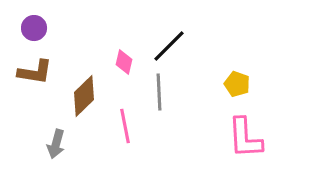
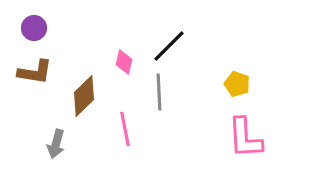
pink line: moved 3 px down
